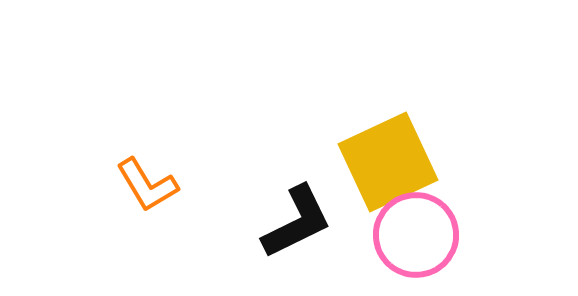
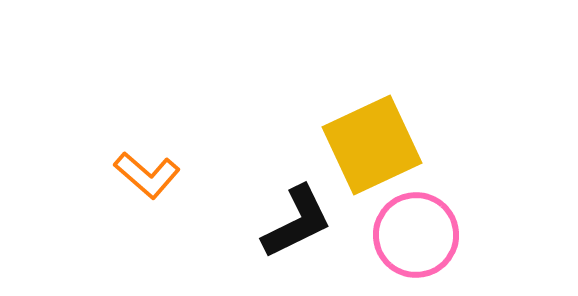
yellow square: moved 16 px left, 17 px up
orange L-shape: moved 10 px up; rotated 18 degrees counterclockwise
